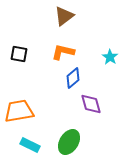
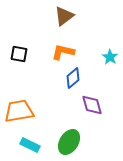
purple diamond: moved 1 px right, 1 px down
